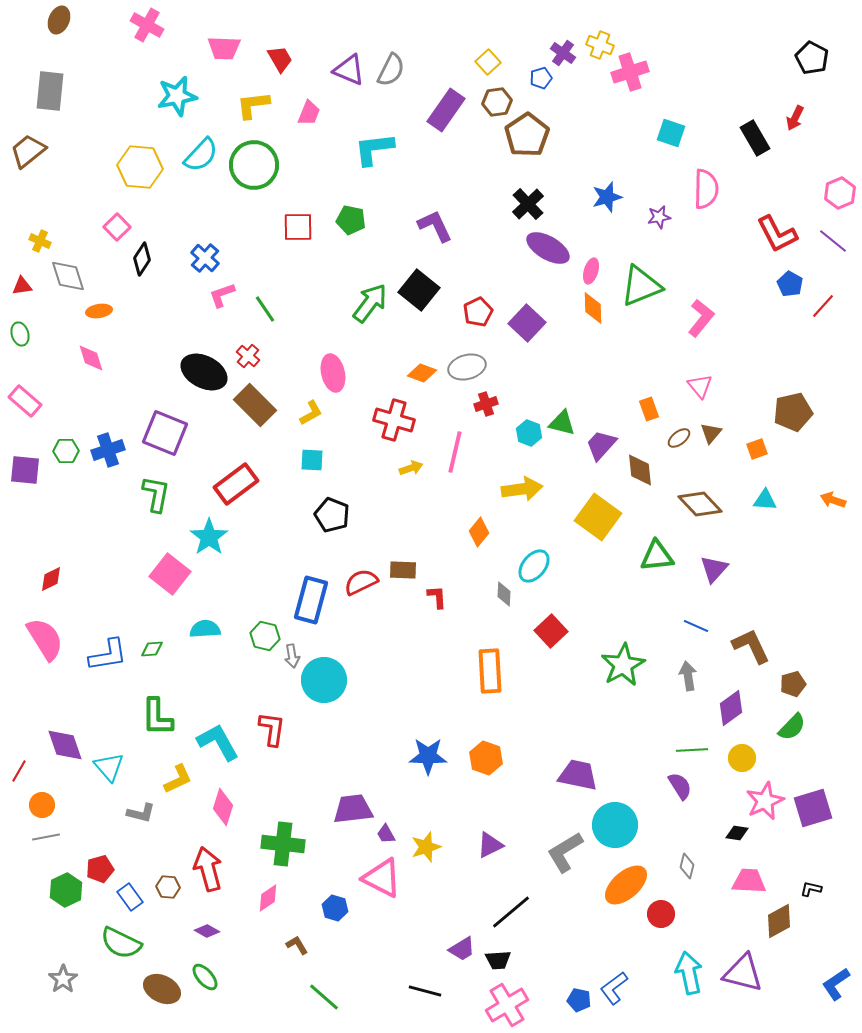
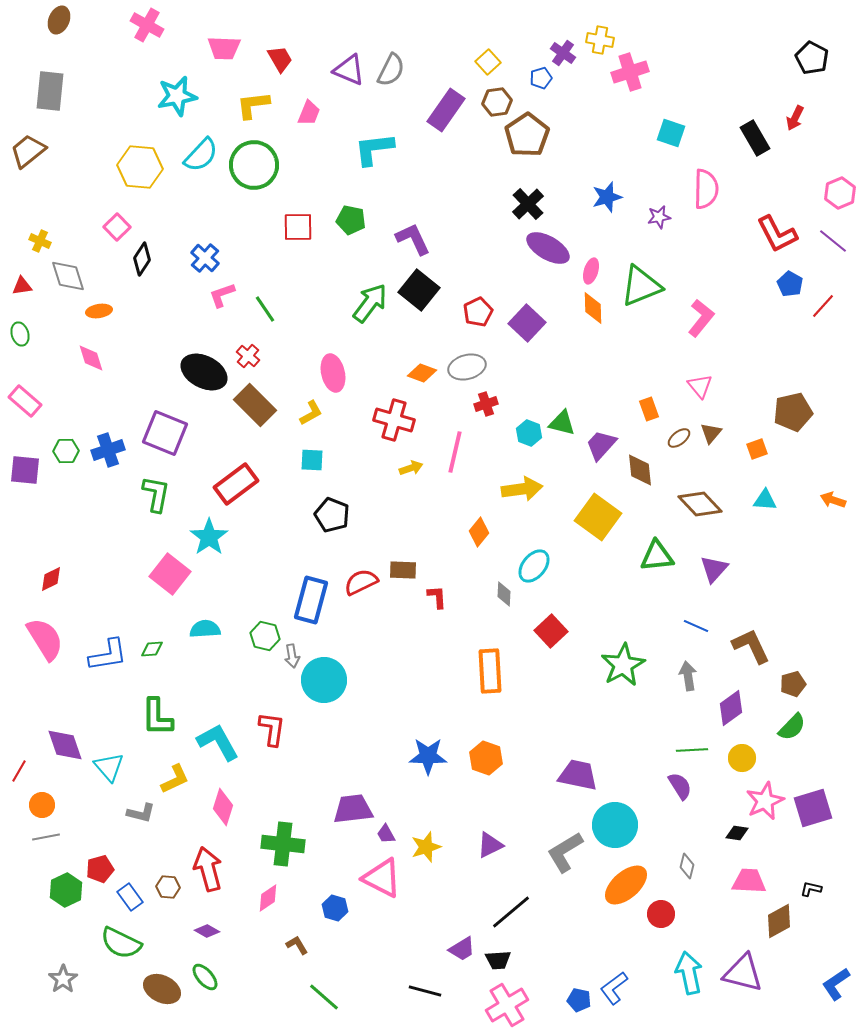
yellow cross at (600, 45): moved 5 px up; rotated 12 degrees counterclockwise
purple L-shape at (435, 226): moved 22 px left, 13 px down
yellow L-shape at (178, 779): moved 3 px left
